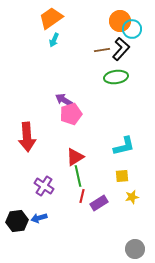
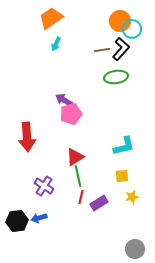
cyan arrow: moved 2 px right, 4 px down
red line: moved 1 px left, 1 px down
